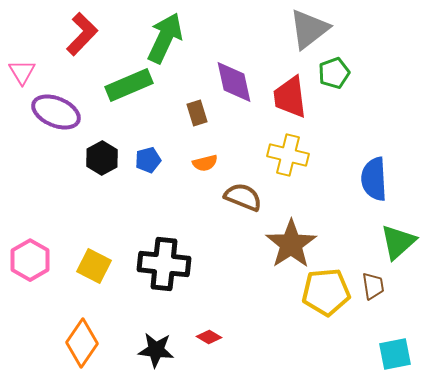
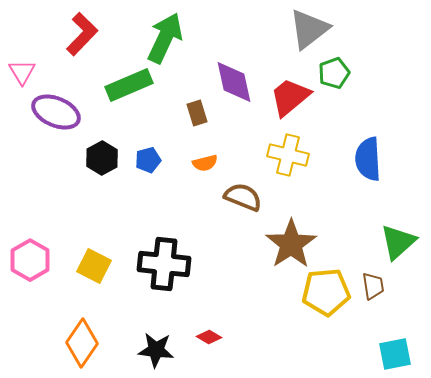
red trapezoid: rotated 57 degrees clockwise
blue semicircle: moved 6 px left, 20 px up
